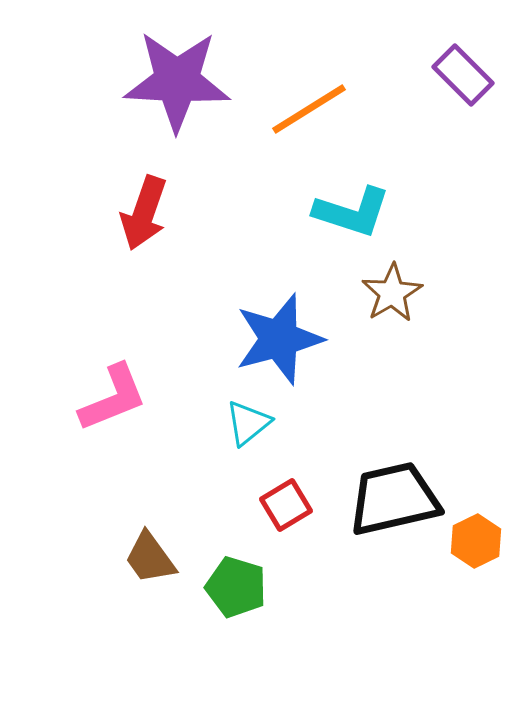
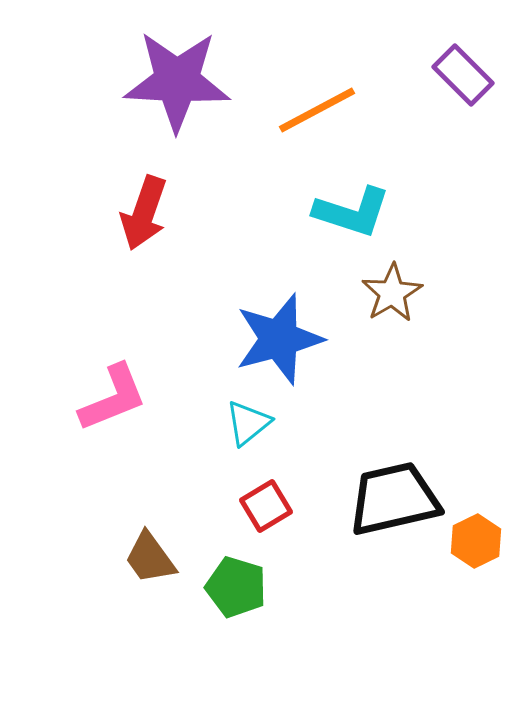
orange line: moved 8 px right, 1 px down; rotated 4 degrees clockwise
red square: moved 20 px left, 1 px down
